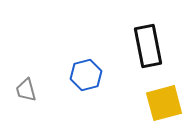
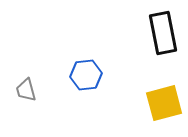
black rectangle: moved 15 px right, 13 px up
blue hexagon: rotated 8 degrees clockwise
